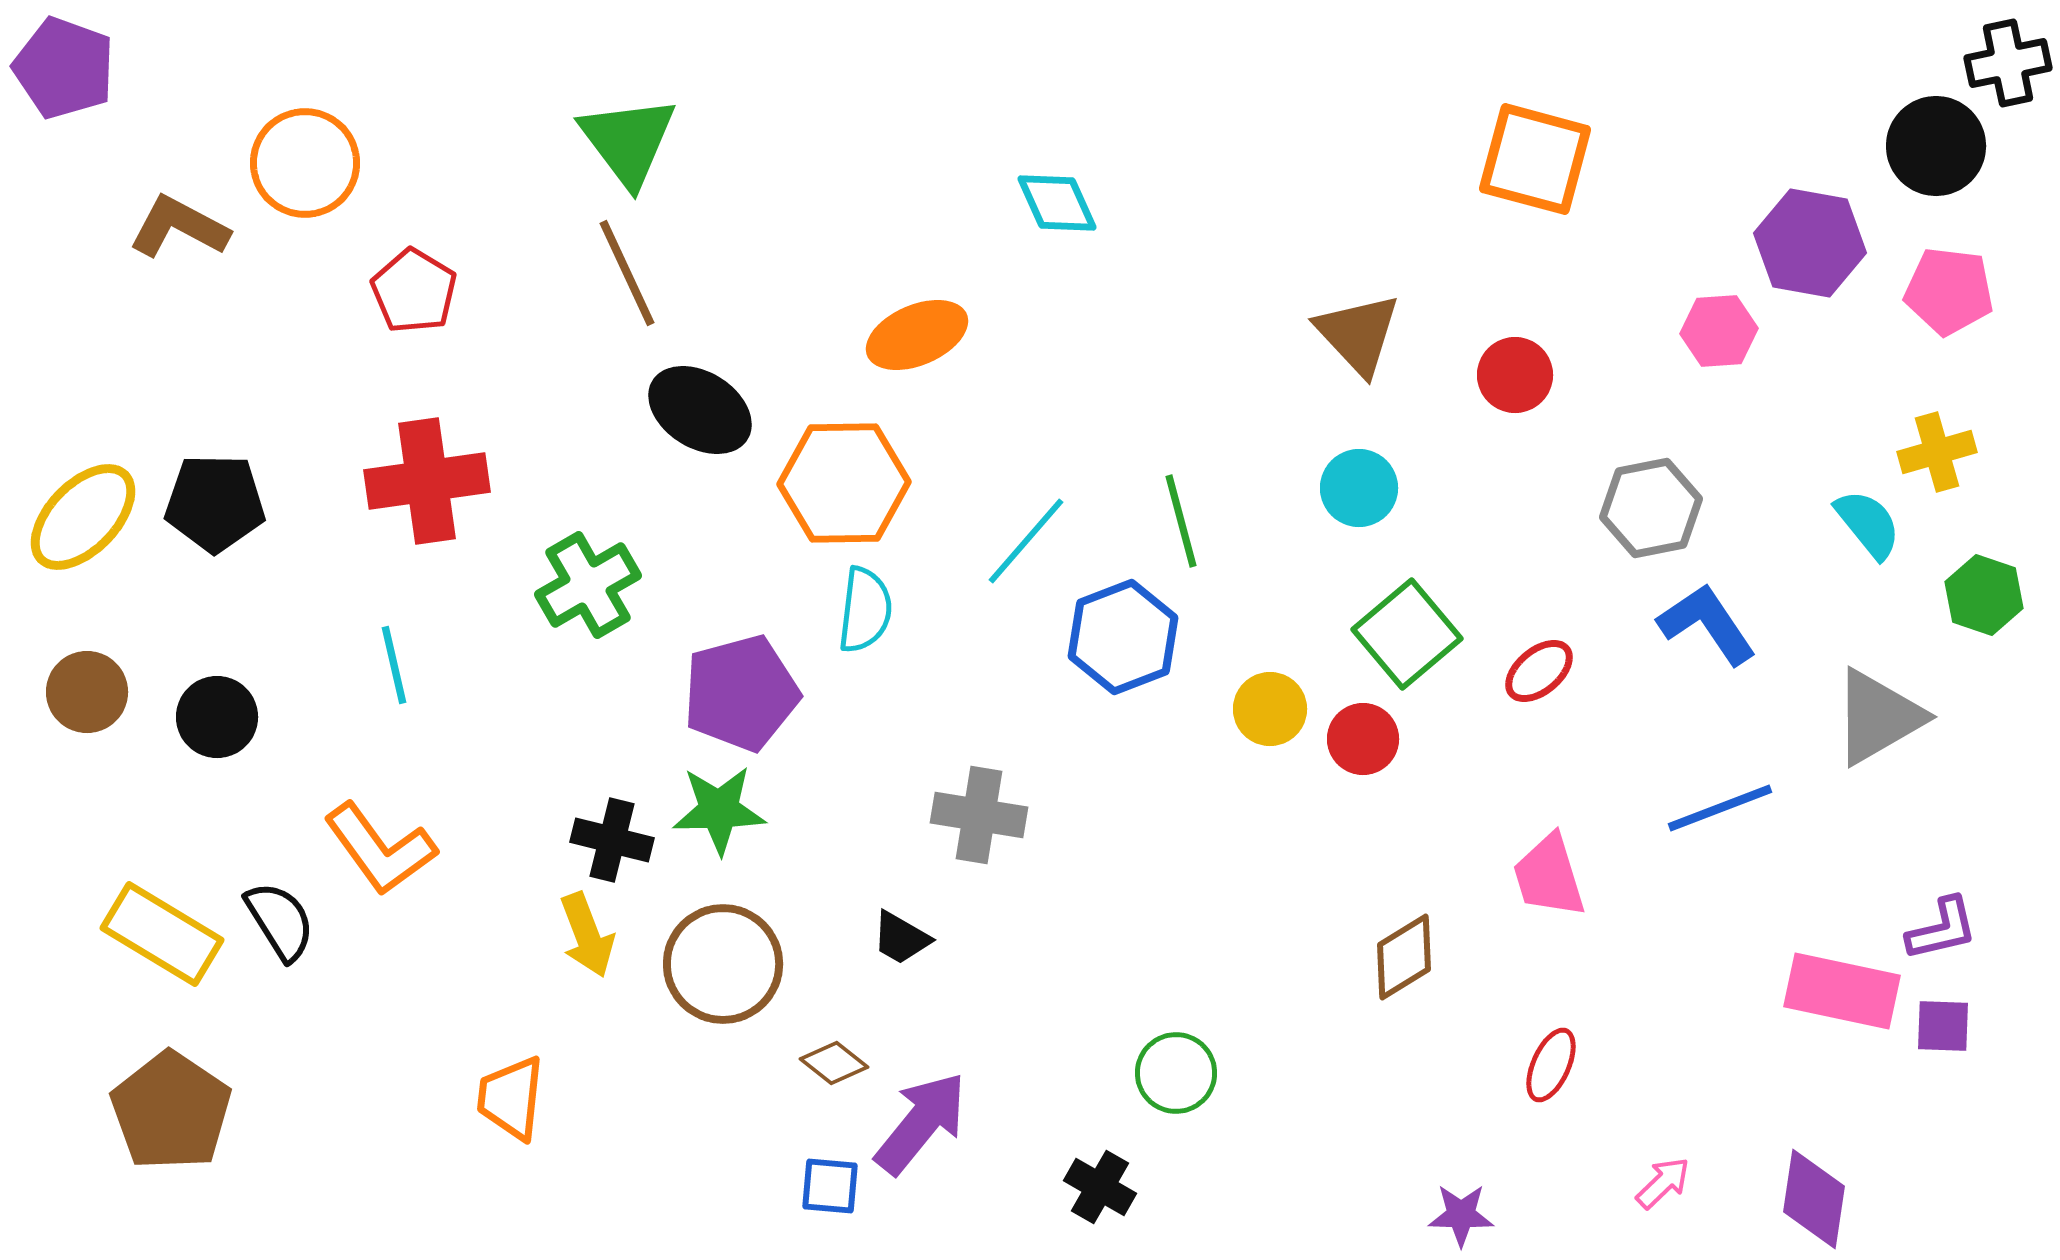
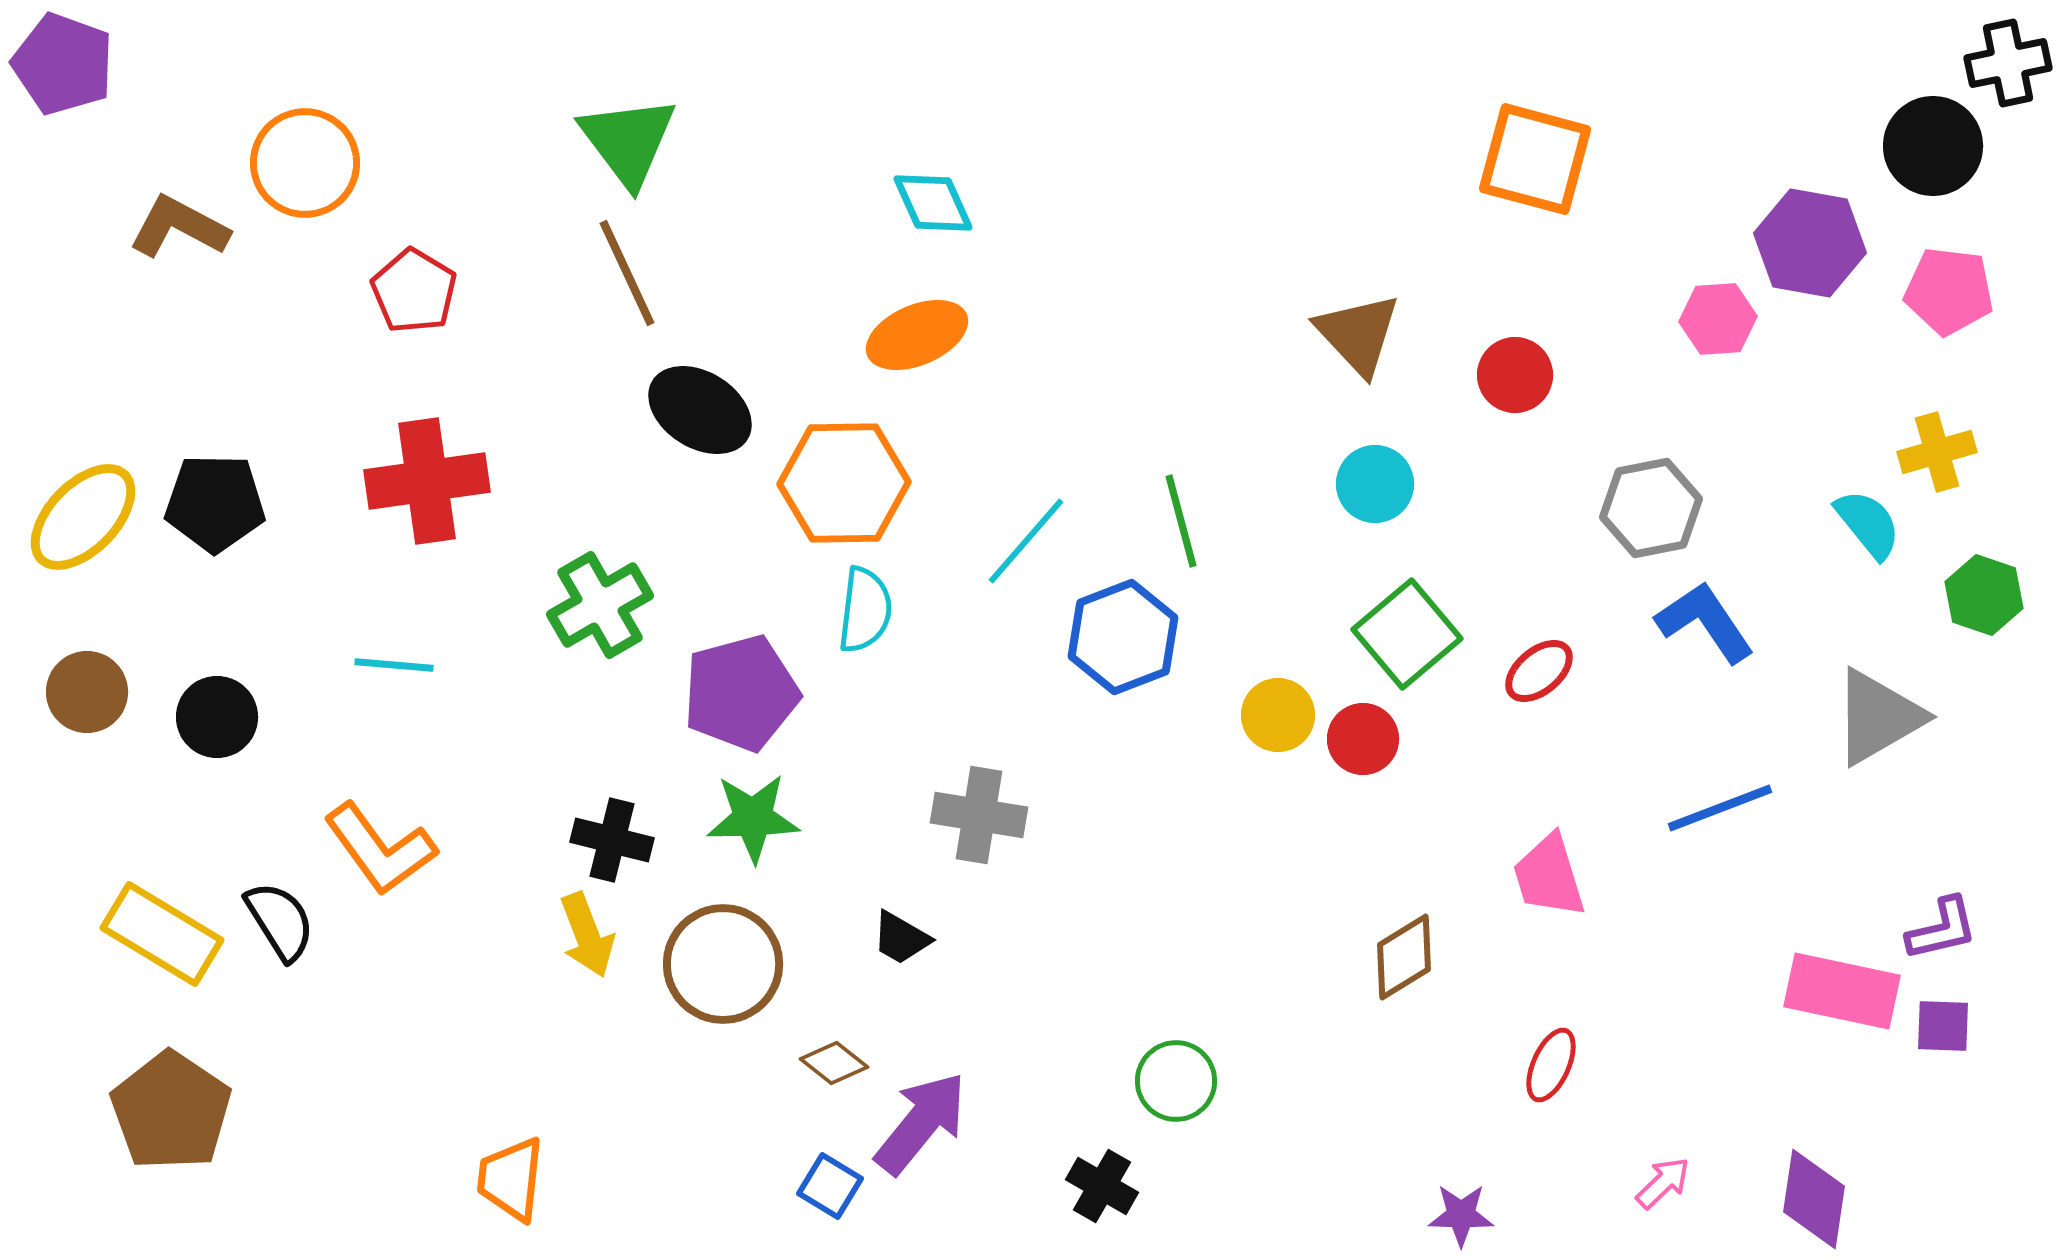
purple pentagon at (64, 68): moved 1 px left, 4 px up
black circle at (1936, 146): moved 3 px left
cyan diamond at (1057, 203): moved 124 px left
pink hexagon at (1719, 331): moved 1 px left, 12 px up
cyan circle at (1359, 488): moved 16 px right, 4 px up
green cross at (588, 585): moved 12 px right, 20 px down
blue L-shape at (1707, 624): moved 2 px left, 2 px up
cyan line at (394, 665): rotated 72 degrees counterclockwise
yellow circle at (1270, 709): moved 8 px right, 6 px down
green star at (719, 810): moved 34 px right, 8 px down
green circle at (1176, 1073): moved 8 px down
orange trapezoid at (511, 1098): moved 81 px down
blue square at (830, 1186): rotated 26 degrees clockwise
black cross at (1100, 1187): moved 2 px right, 1 px up
